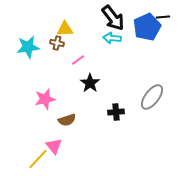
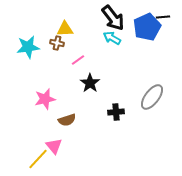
cyan arrow: rotated 24 degrees clockwise
